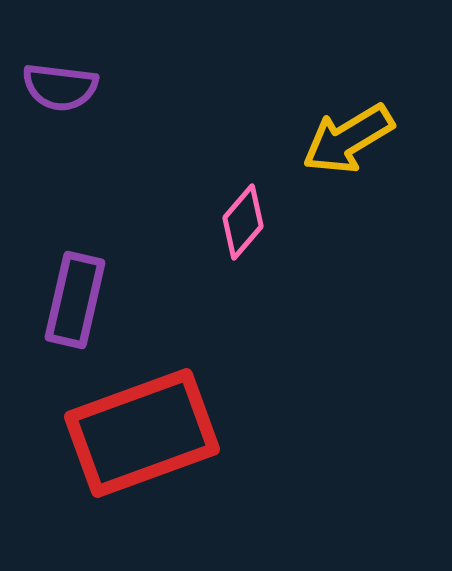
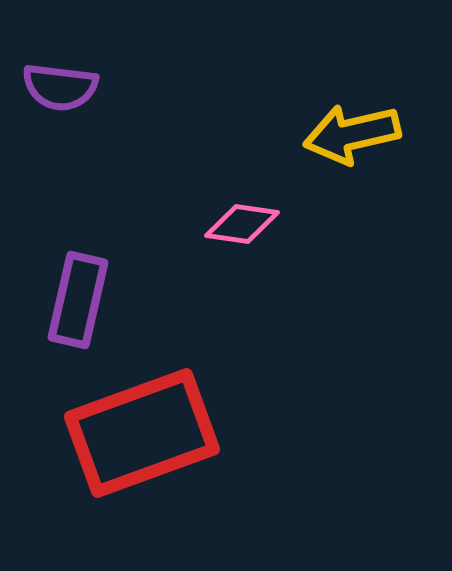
yellow arrow: moved 4 px right, 5 px up; rotated 18 degrees clockwise
pink diamond: moved 1 px left, 2 px down; rotated 58 degrees clockwise
purple rectangle: moved 3 px right
